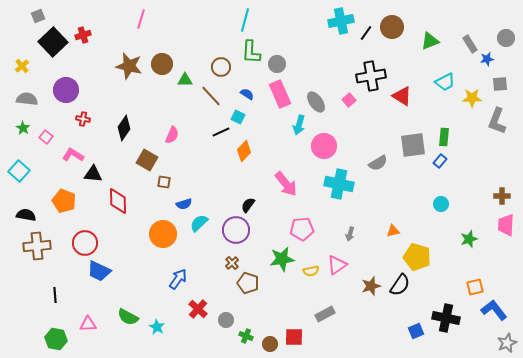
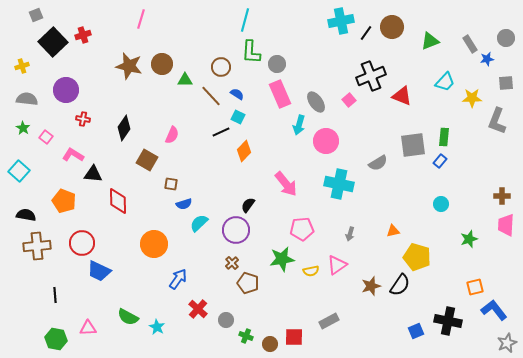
gray square at (38, 16): moved 2 px left, 1 px up
yellow cross at (22, 66): rotated 24 degrees clockwise
black cross at (371, 76): rotated 12 degrees counterclockwise
cyan trapezoid at (445, 82): rotated 20 degrees counterclockwise
gray square at (500, 84): moved 6 px right, 1 px up
blue semicircle at (247, 94): moved 10 px left
red triangle at (402, 96): rotated 10 degrees counterclockwise
pink circle at (324, 146): moved 2 px right, 5 px up
brown square at (164, 182): moved 7 px right, 2 px down
orange circle at (163, 234): moved 9 px left, 10 px down
red circle at (85, 243): moved 3 px left
gray rectangle at (325, 314): moved 4 px right, 7 px down
black cross at (446, 318): moved 2 px right, 3 px down
pink triangle at (88, 324): moved 4 px down
